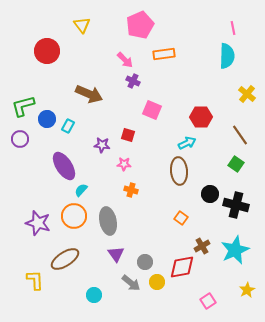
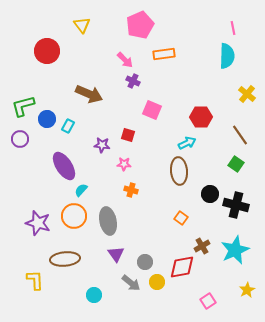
brown ellipse at (65, 259): rotated 28 degrees clockwise
